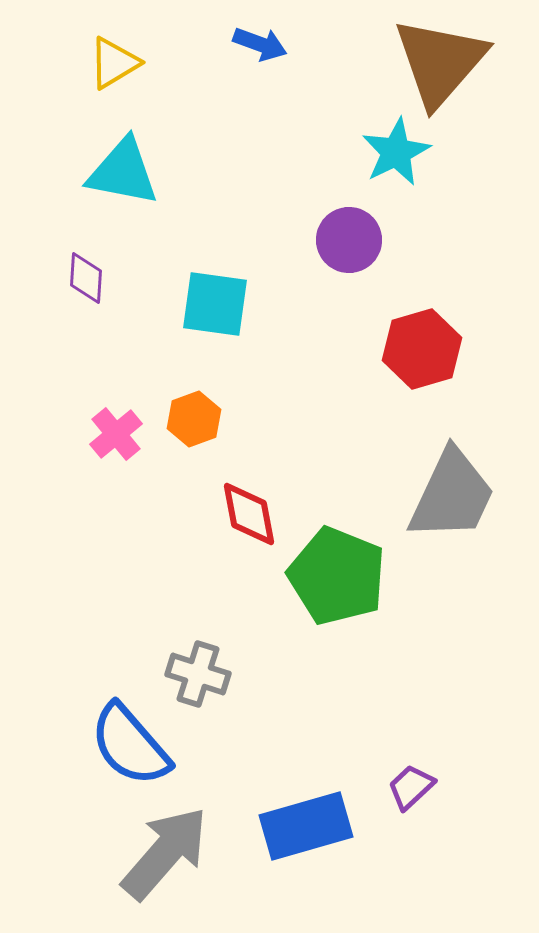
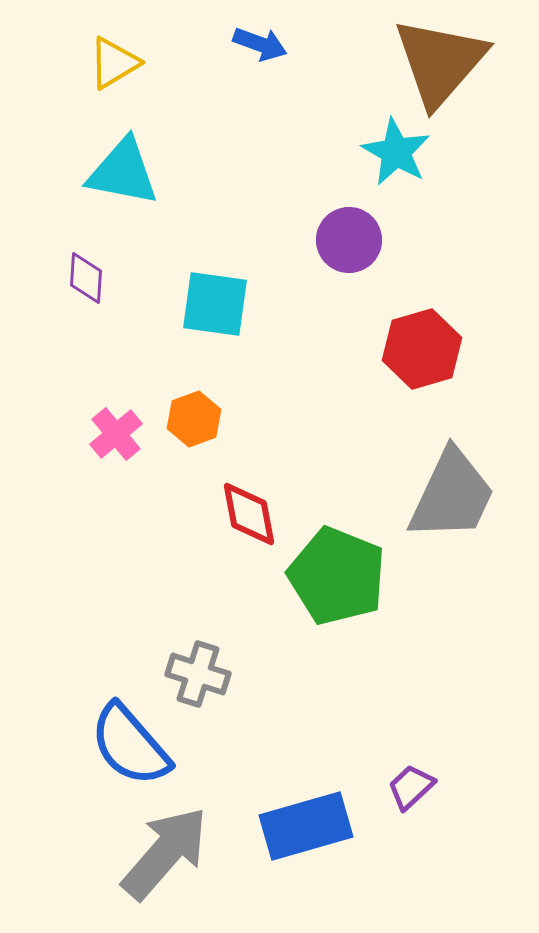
cyan star: rotated 16 degrees counterclockwise
